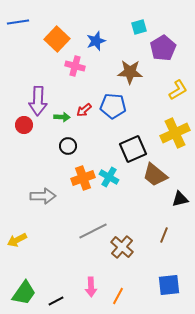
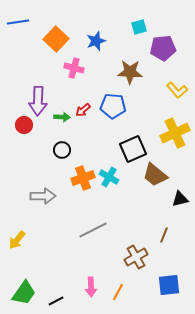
orange square: moved 1 px left
purple pentagon: rotated 25 degrees clockwise
pink cross: moved 1 px left, 2 px down
yellow L-shape: moved 1 px left; rotated 80 degrees clockwise
red arrow: moved 1 px left
black circle: moved 6 px left, 4 px down
gray line: moved 1 px up
yellow arrow: rotated 24 degrees counterclockwise
brown cross: moved 14 px right, 10 px down; rotated 20 degrees clockwise
orange line: moved 4 px up
